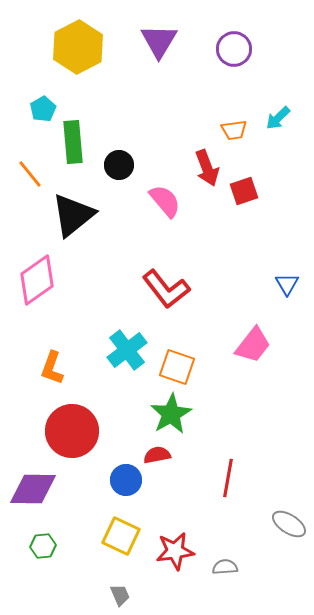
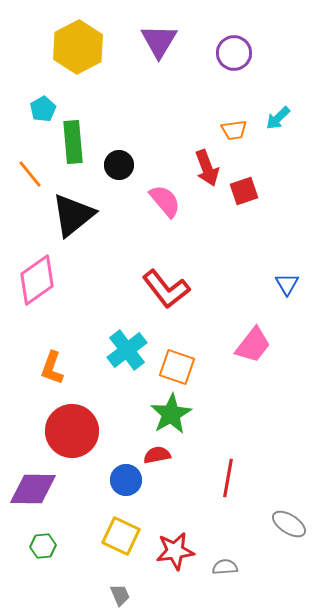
purple circle: moved 4 px down
